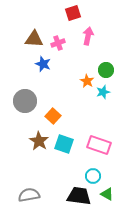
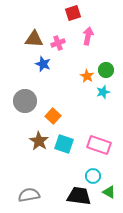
orange star: moved 5 px up
green triangle: moved 2 px right, 2 px up
